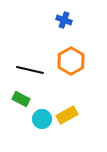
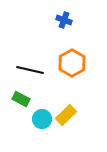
orange hexagon: moved 1 px right, 2 px down
yellow rectangle: moved 1 px left; rotated 15 degrees counterclockwise
